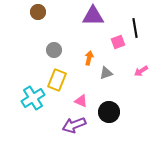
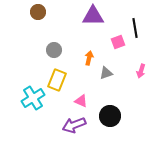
pink arrow: rotated 40 degrees counterclockwise
black circle: moved 1 px right, 4 px down
